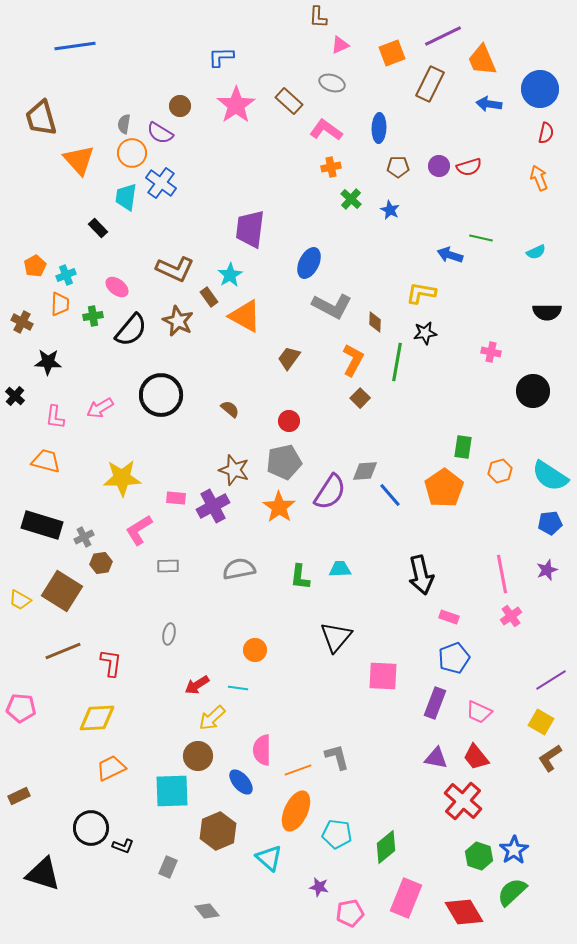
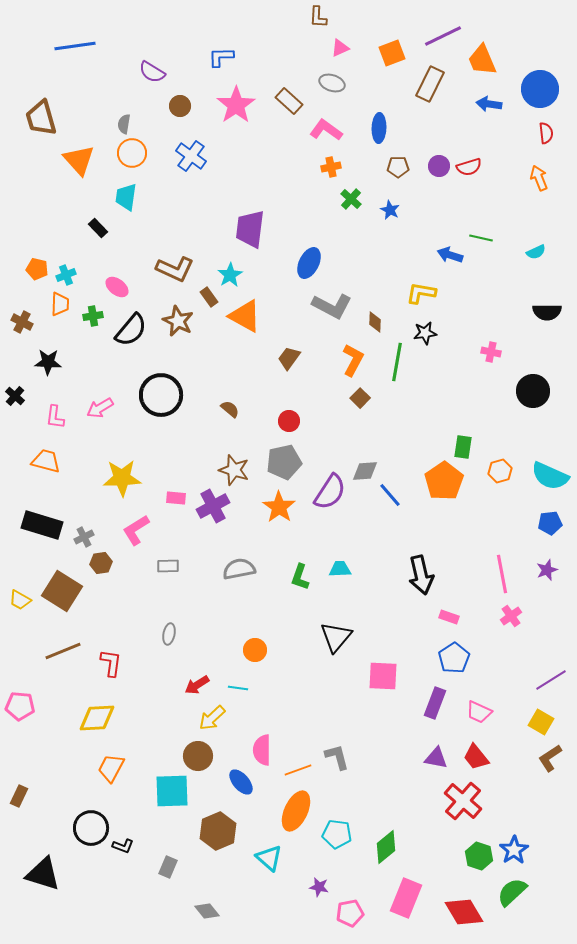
pink triangle at (340, 45): moved 3 px down
purple semicircle at (160, 133): moved 8 px left, 61 px up
red semicircle at (546, 133): rotated 20 degrees counterclockwise
blue cross at (161, 183): moved 30 px right, 27 px up
orange pentagon at (35, 266): moved 2 px right, 3 px down; rotated 30 degrees counterclockwise
cyan semicircle at (550, 476): rotated 9 degrees counterclockwise
orange pentagon at (444, 488): moved 7 px up
pink L-shape at (139, 530): moved 3 px left
green L-shape at (300, 577): rotated 12 degrees clockwise
blue pentagon at (454, 658): rotated 12 degrees counterclockwise
pink pentagon at (21, 708): moved 1 px left, 2 px up
orange trapezoid at (111, 768): rotated 36 degrees counterclockwise
brown rectangle at (19, 796): rotated 40 degrees counterclockwise
